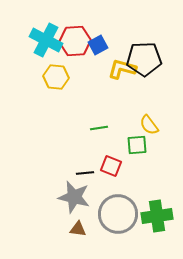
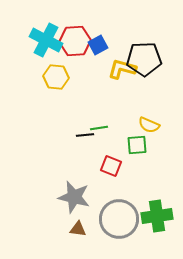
yellow semicircle: rotated 30 degrees counterclockwise
black line: moved 38 px up
gray circle: moved 1 px right, 5 px down
